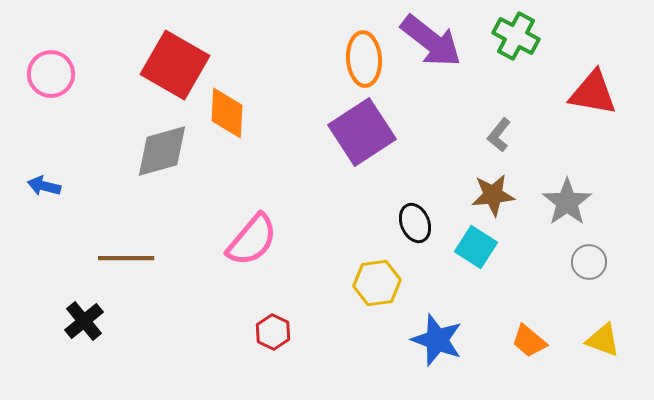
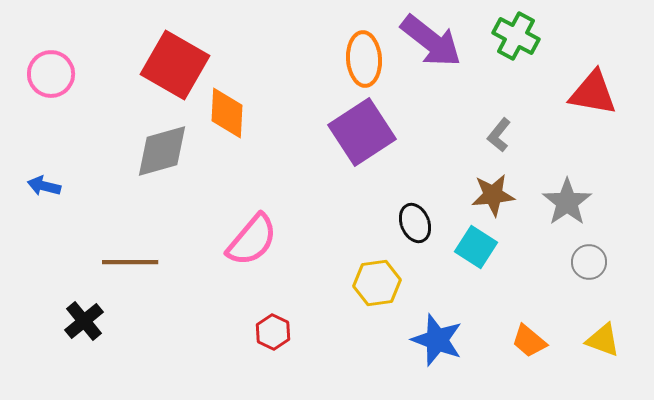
brown line: moved 4 px right, 4 px down
